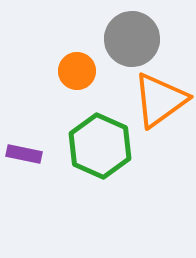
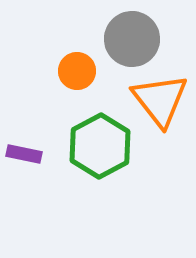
orange triangle: rotated 32 degrees counterclockwise
green hexagon: rotated 8 degrees clockwise
